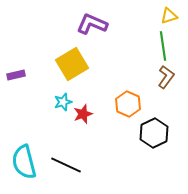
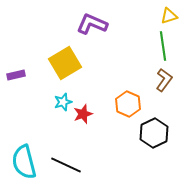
yellow square: moved 7 px left, 1 px up
brown L-shape: moved 2 px left, 3 px down
